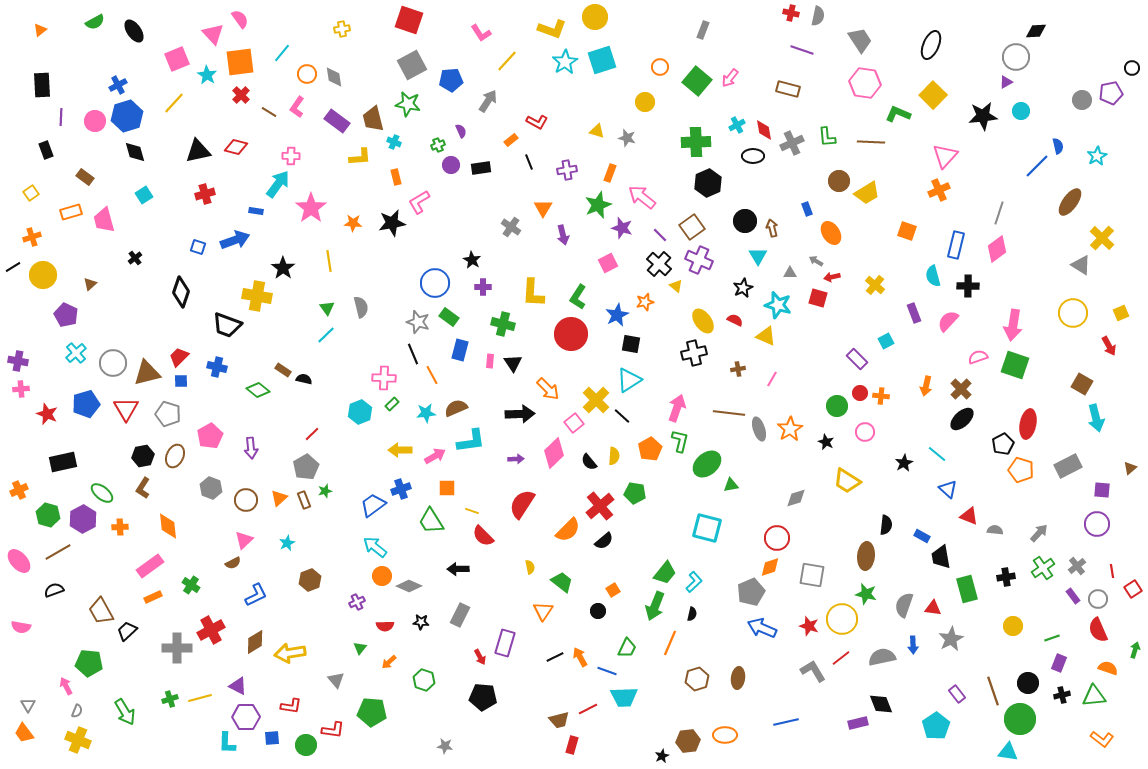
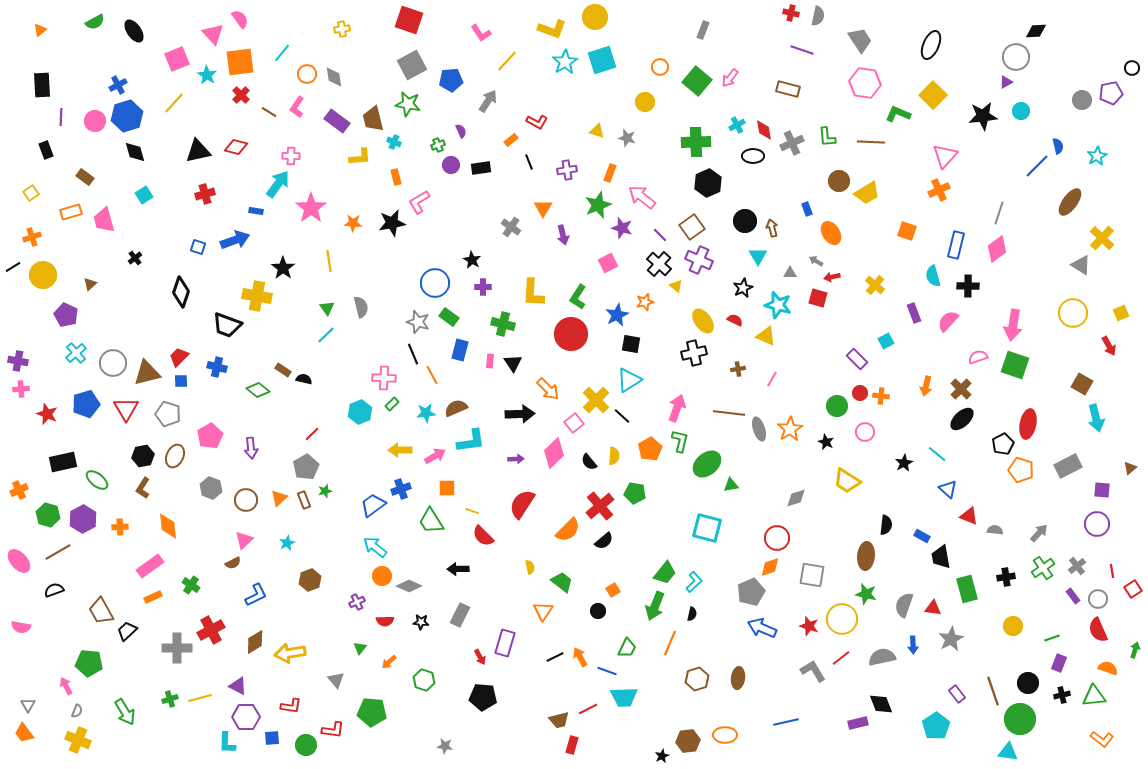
green ellipse at (102, 493): moved 5 px left, 13 px up
red semicircle at (385, 626): moved 5 px up
